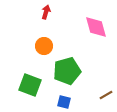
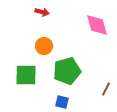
red arrow: moved 4 px left; rotated 88 degrees clockwise
pink diamond: moved 1 px right, 2 px up
green square: moved 4 px left, 10 px up; rotated 20 degrees counterclockwise
brown line: moved 6 px up; rotated 32 degrees counterclockwise
blue square: moved 2 px left
